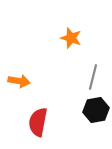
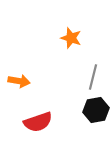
red semicircle: rotated 120 degrees counterclockwise
